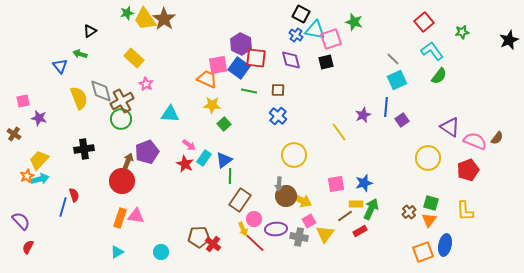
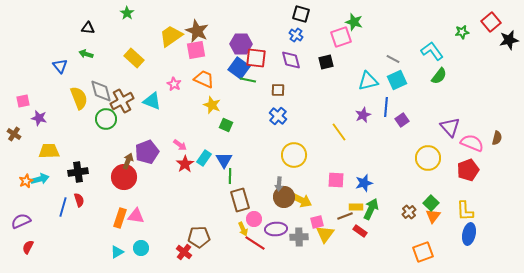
green star at (127, 13): rotated 24 degrees counterclockwise
black square at (301, 14): rotated 12 degrees counterclockwise
yellow trapezoid at (145, 19): moved 26 px right, 17 px down; rotated 90 degrees clockwise
brown star at (164, 19): moved 33 px right, 12 px down; rotated 10 degrees counterclockwise
red square at (424, 22): moved 67 px right
cyan triangle at (315, 30): moved 53 px right, 51 px down; rotated 25 degrees counterclockwise
black triangle at (90, 31): moved 2 px left, 3 px up; rotated 40 degrees clockwise
pink square at (331, 39): moved 10 px right, 2 px up
black star at (509, 40): rotated 12 degrees clockwise
purple hexagon at (241, 44): rotated 25 degrees counterclockwise
green arrow at (80, 54): moved 6 px right
gray line at (393, 59): rotated 16 degrees counterclockwise
pink square at (218, 65): moved 22 px left, 15 px up
orange trapezoid at (207, 79): moved 3 px left
pink star at (146, 84): moved 28 px right
green line at (249, 91): moved 1 px left, 11 px up
yellow star at (212, 105): rotated 18 degrees clockwise
cyan triangle at (170, 114): moved 18 px left, 13 px up; rotated 18 degrees clockwise
green circle at (121, 119): moved 15 px left
green square at (224, 124): moved 2 px right, 1 px down; rotated 24 degrees counterclockwise
purple triangle at (450, 127): rotated 15 degrees clockwise
brown semicircle at (497, 138): rotated 24 degrees counterclockwise
pink semicircle at (475, 141): moved 3 px left, 2 px down
pink arrow at (189, 145): moved 9 px left
black cross at (84, 149): moved 6 px left, 23 px down
yellow trapezoid at (39, 160): moved 10 px right, 9 px up; rotated 45 degrees clockwise
blue triangle at (224, 160): rotated 24 degrees counterclockwise
red star at (185, 164): rotated 12 degrees clockwise
orange star at (27, 176): moved 1 px left, 5 px down
red circle at (122, 181): moved 2 px right, 4 px up
pink square at (336, 184): moved 4 px up; rotated 12 degrees clockwise
red semicircle at (74, 195): moved 5 px right, 5 px down
brown circle at (286, 196): moved 2 px left, 1 px down
brown rectangle at (240, 200): rotated 50 degrees counterclockwise
green square at (431, 203): rotated 28 degrees clockwise
yellow rectangle at (356, 204): moved 3 px down
brown line at (345, 216): rotated 14 degrees clockwise
orange triangle at (429, 220): moved 4 px right, 4 px up
purple semicircle at (21, 221): rotated 72 degrees counterclockwise
pink square at (309, 221): moved 8 px right, 1 px down; rotated 16 degrees clockwise
red rectangle at (360, 231): rotated 64 degrees clockwise
gray cross at (299, 237): rotated 12 degrees counterclockwise
red line at (255, 243): rotated 10 degrees counterclockwise
red cross at (213, 244): moved 29 px left, 8 px down
blue ellipse at (445, 245): moved 24 px right, 11 px up
cyan circle at (161, 252): moved 20 px left, 4 px up
